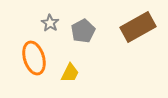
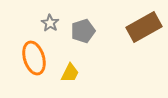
brown rectangle: moved 6 px right
gray pentagon: rotated 10 degrees clockwise
